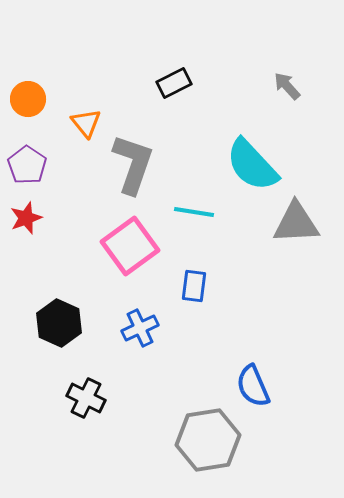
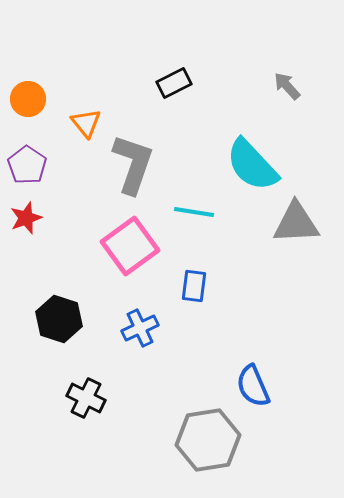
black hexagon: moved 4 px up; rotated 6 degrees counterclockwise
